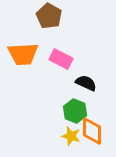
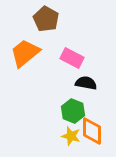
brown pentagon: moved 3 px left, 3 px down
orange trapezoid: moved 2 px right, 1 px up; rotated 144 degrees clockwise
pink rectangle: moved 11 px right, 1 px up
black semicircle: rotated 15 degrees counterclockwise
green hexagon: moved 2 px left
